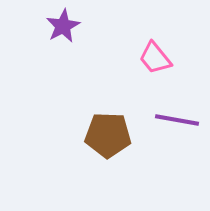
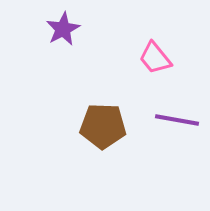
purple star: moved 3 px down
brown pentagon: moved 5 px left, 9 px up
